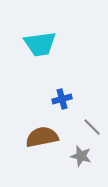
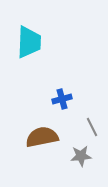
cyan trapezoid: moved 11 px left, 2 px up; rotated 80 degrees counterclockwise
gray line: rotated 18 degrees clockwise
gray star: rotated 20 degrees counterclockwise
